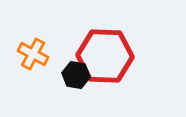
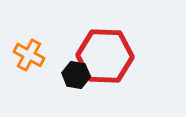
orange cross: moved 4 px left, 1 px down
